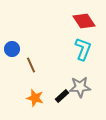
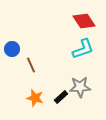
cyan L-shape: rotated 50 degrees clockwise
black rectangle: moved 1 px left, 1 px down
